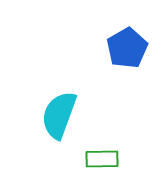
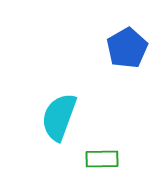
cyan semicircle: moved 2 px down
